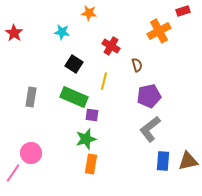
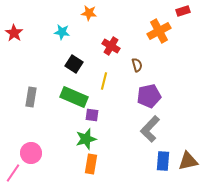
gray L-shape: rotated 8 degrees counterclockwise
